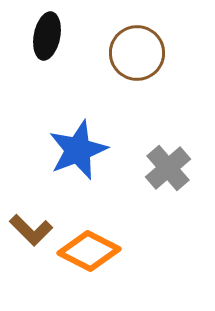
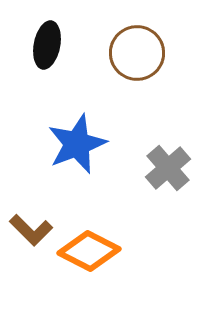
black ellipse: moved 9 px down
blue star: moved 1 px left, 6 px up
